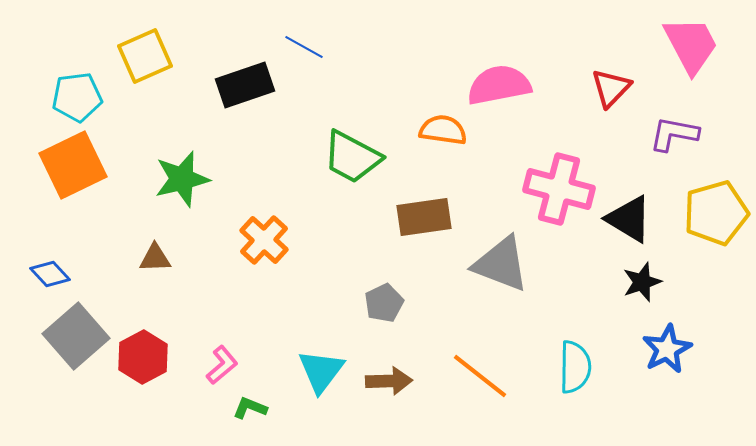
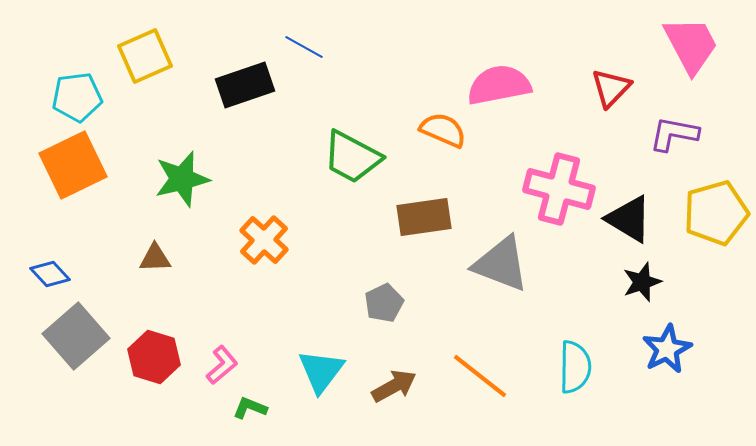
orange semicircle: rotated 15 degrees clockwise
red hexagon: moved 11 px right; rotated 15 degrees counterclockwise
brown arrow: moved 5 px right, 5 px down; rotated 27 degrees counterclockwise
